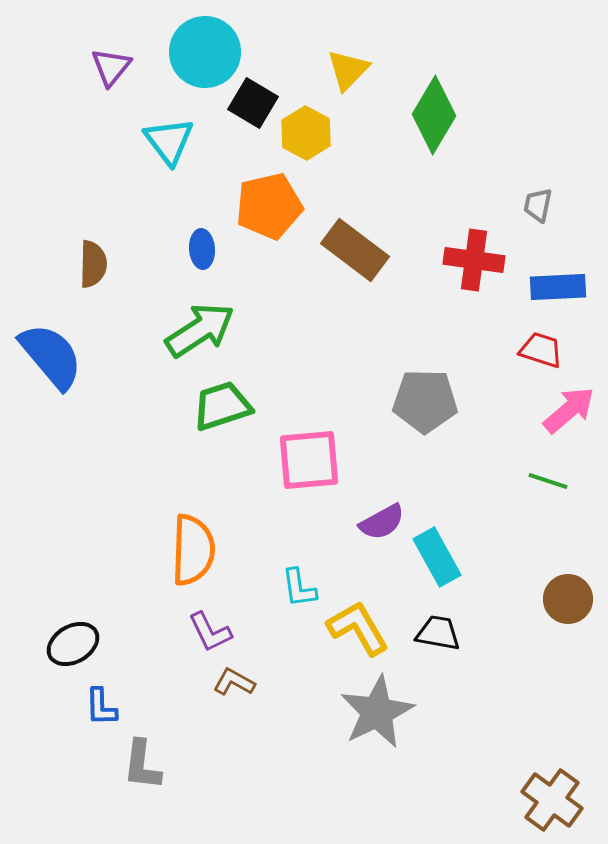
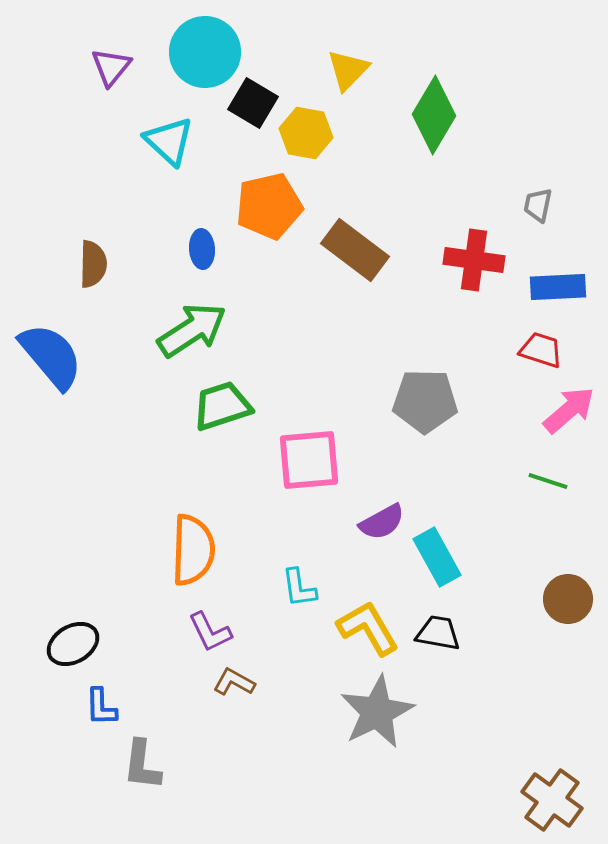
yellow hexagon: rotated 18 degrees counterclockwise
cyan triangle: rotated 10 degrees counterclockwise
green arrow: moved 8 px left
yellow L-shape: moved 10 px right
